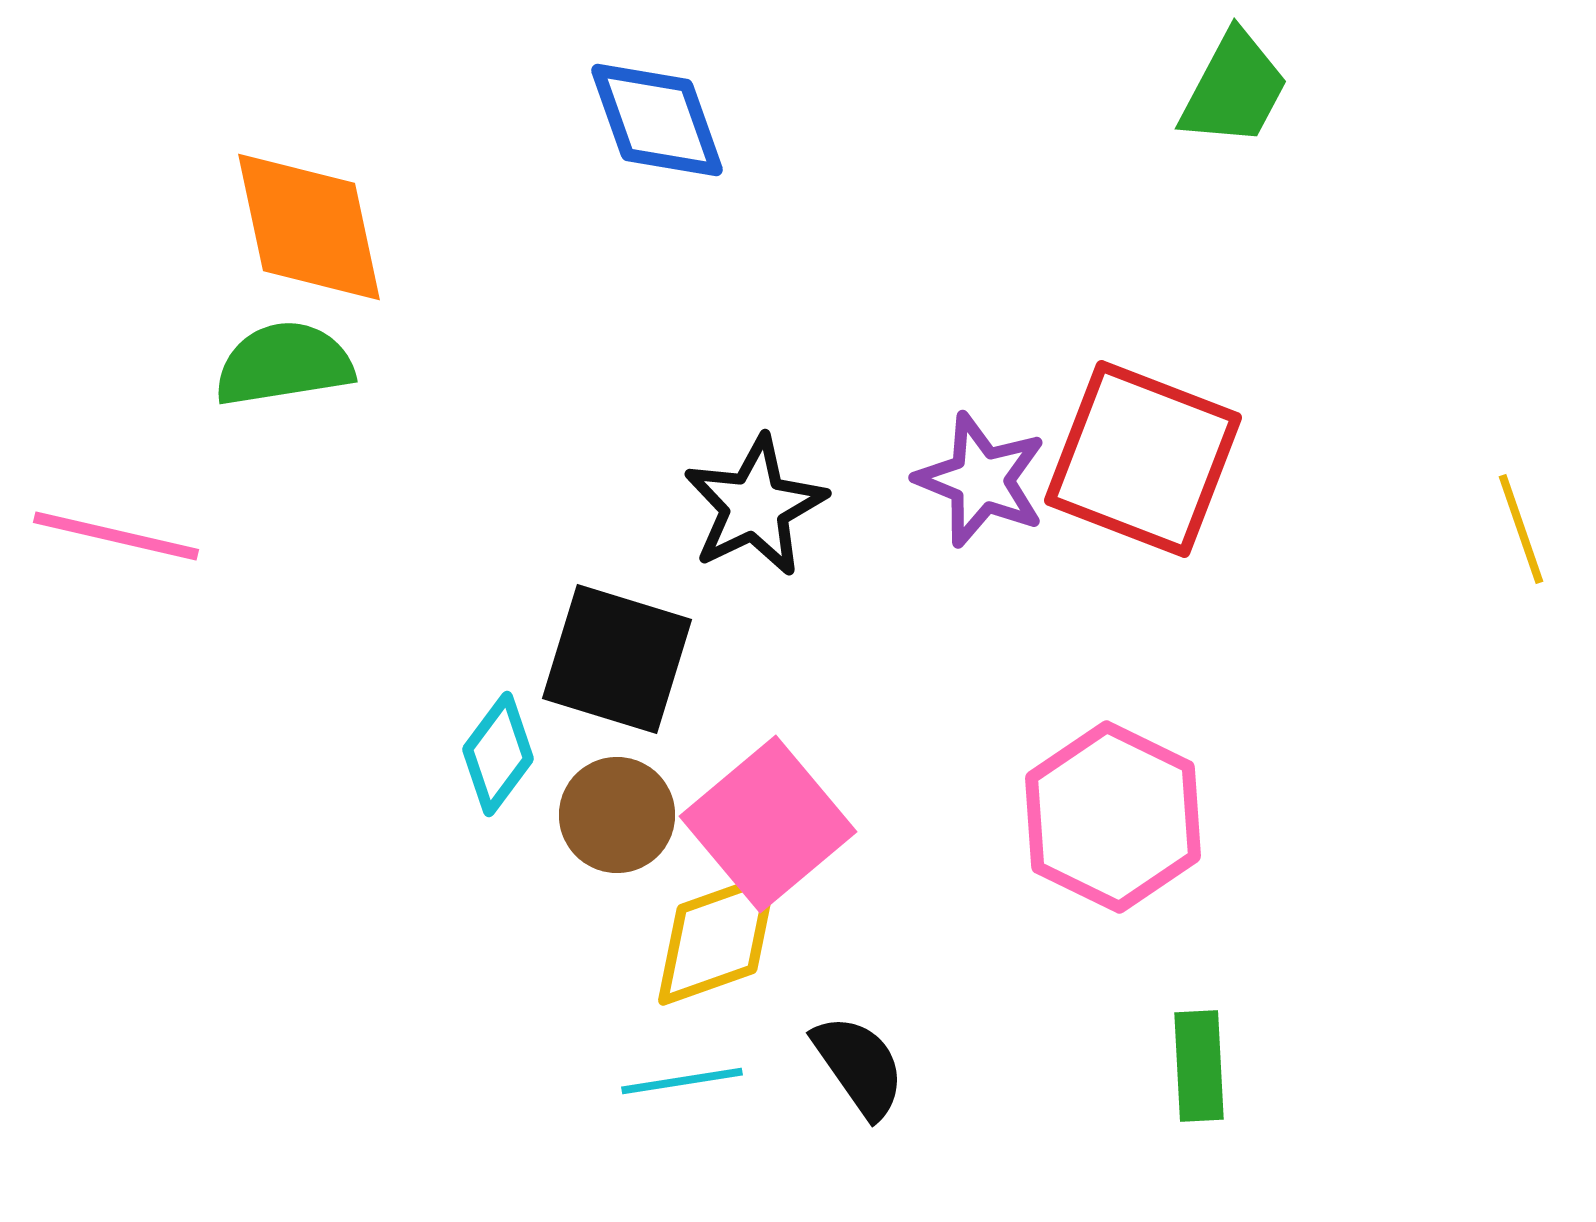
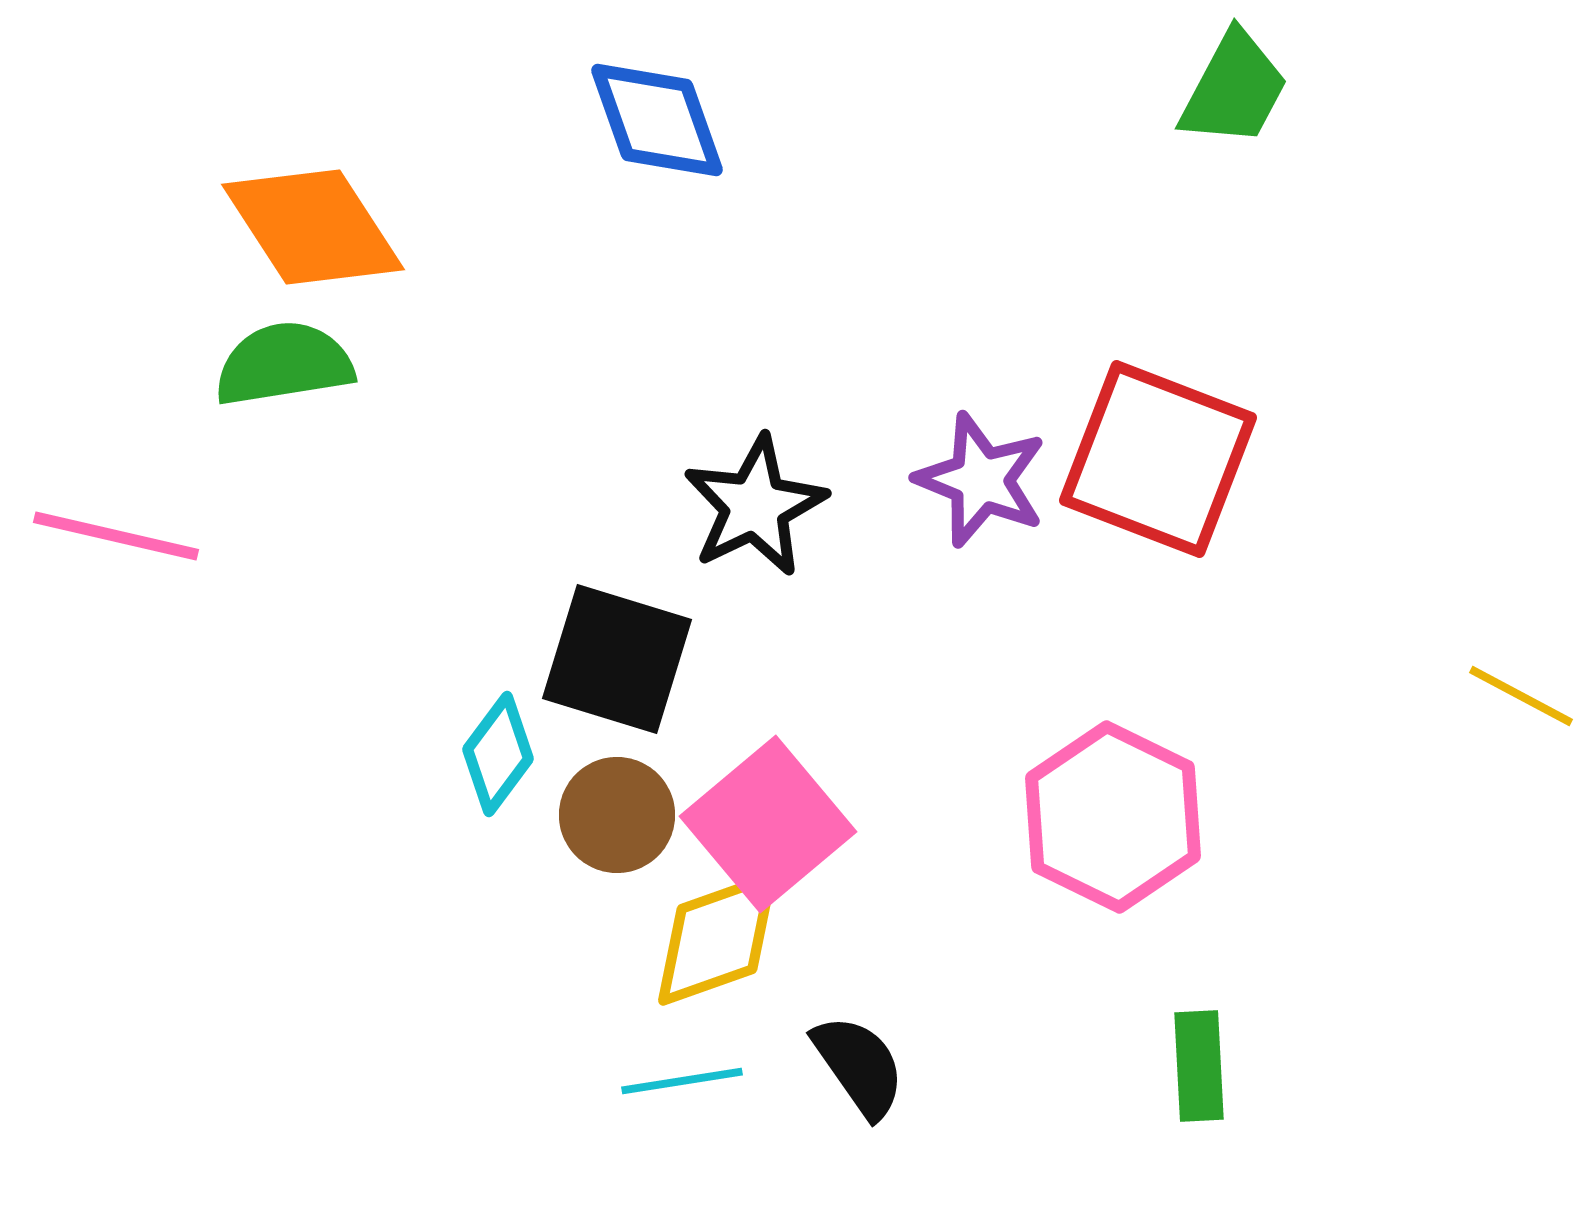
orange diamond: moved 4 px right; rotated 21 degrees counterclockwise
red square: moved 15 px right
yellow line: moved 167 px down; rotated 43 degrees counterclockwise
